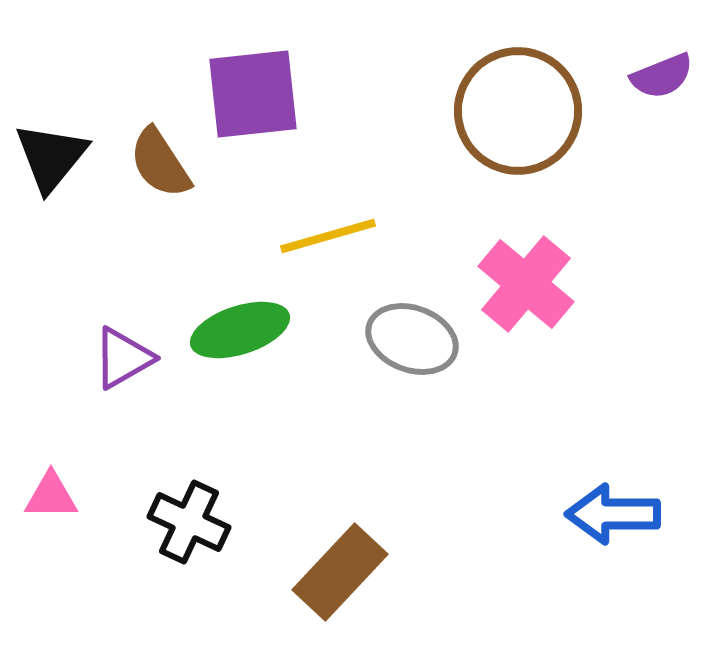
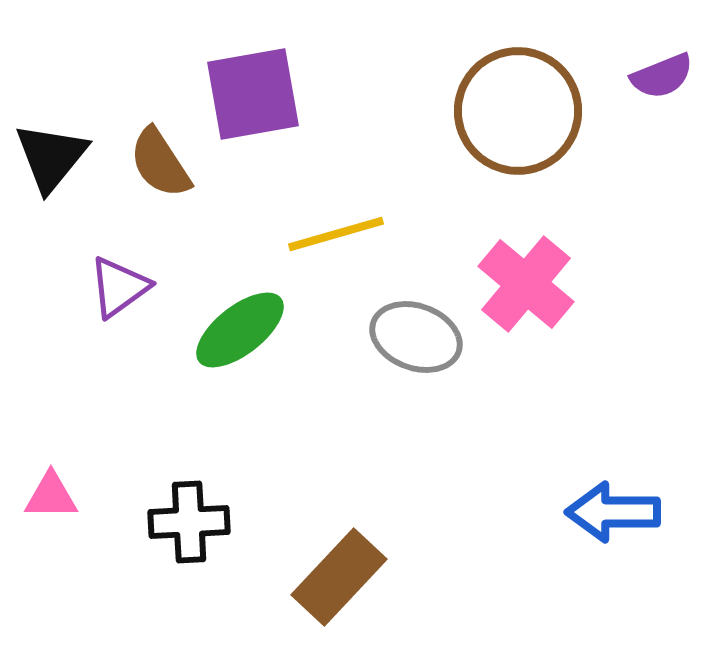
purple square: rotated 4 degrees counterclockwise
yellow line: moved 8 px right, 2 px up
green ellipse: rotated 20 degrees counterclockwise
gray ellipse: moved 4 px right, 2 px up
purple triangle: moved 4 px left, 71 px up; rotated 6 degrees counterclockwise
blue arrow: moved 2 px up
black cross: rotated 28 degrees counterclockwise
brown rectangle: moved 1 px left, 5 px down
